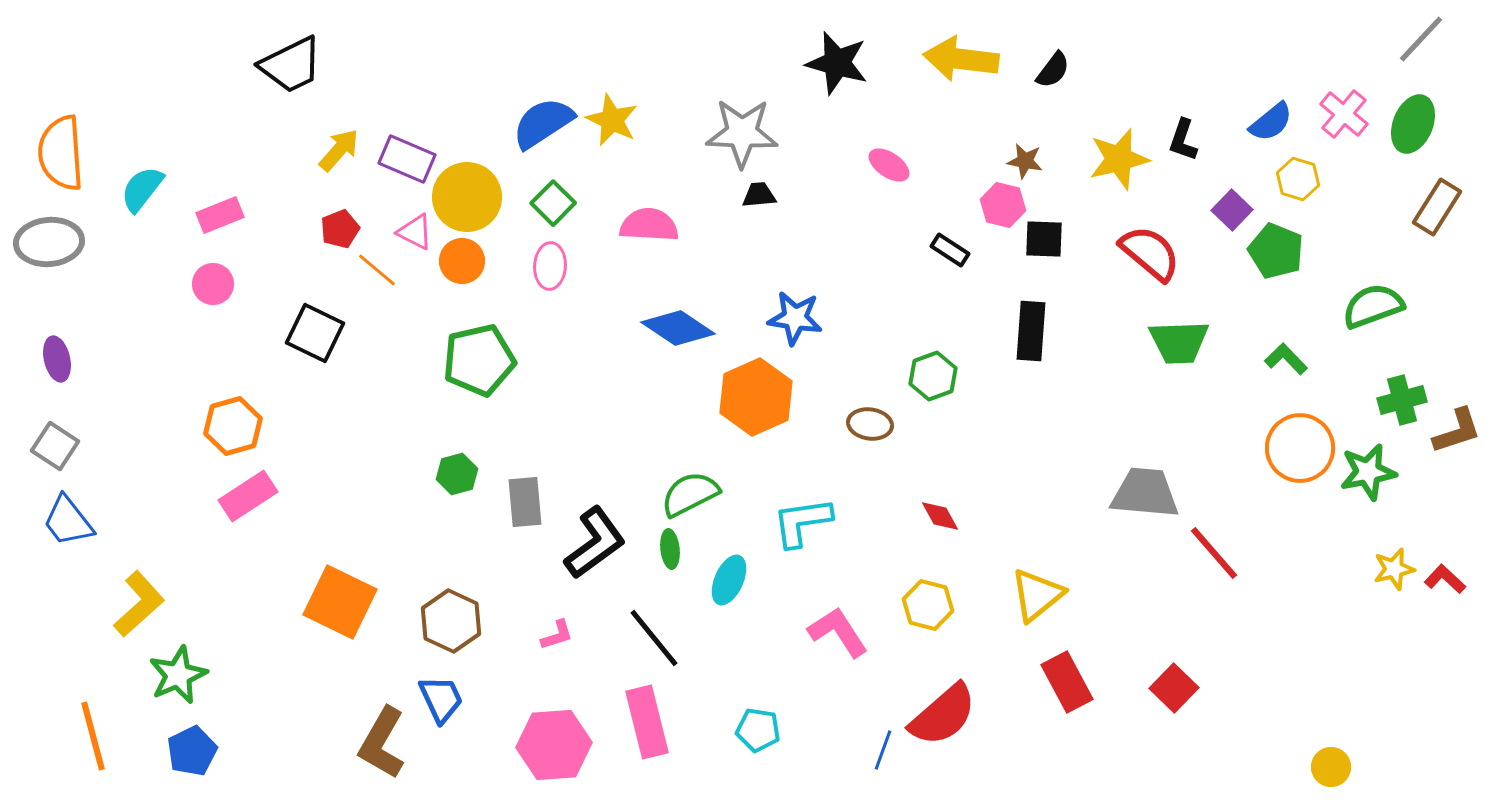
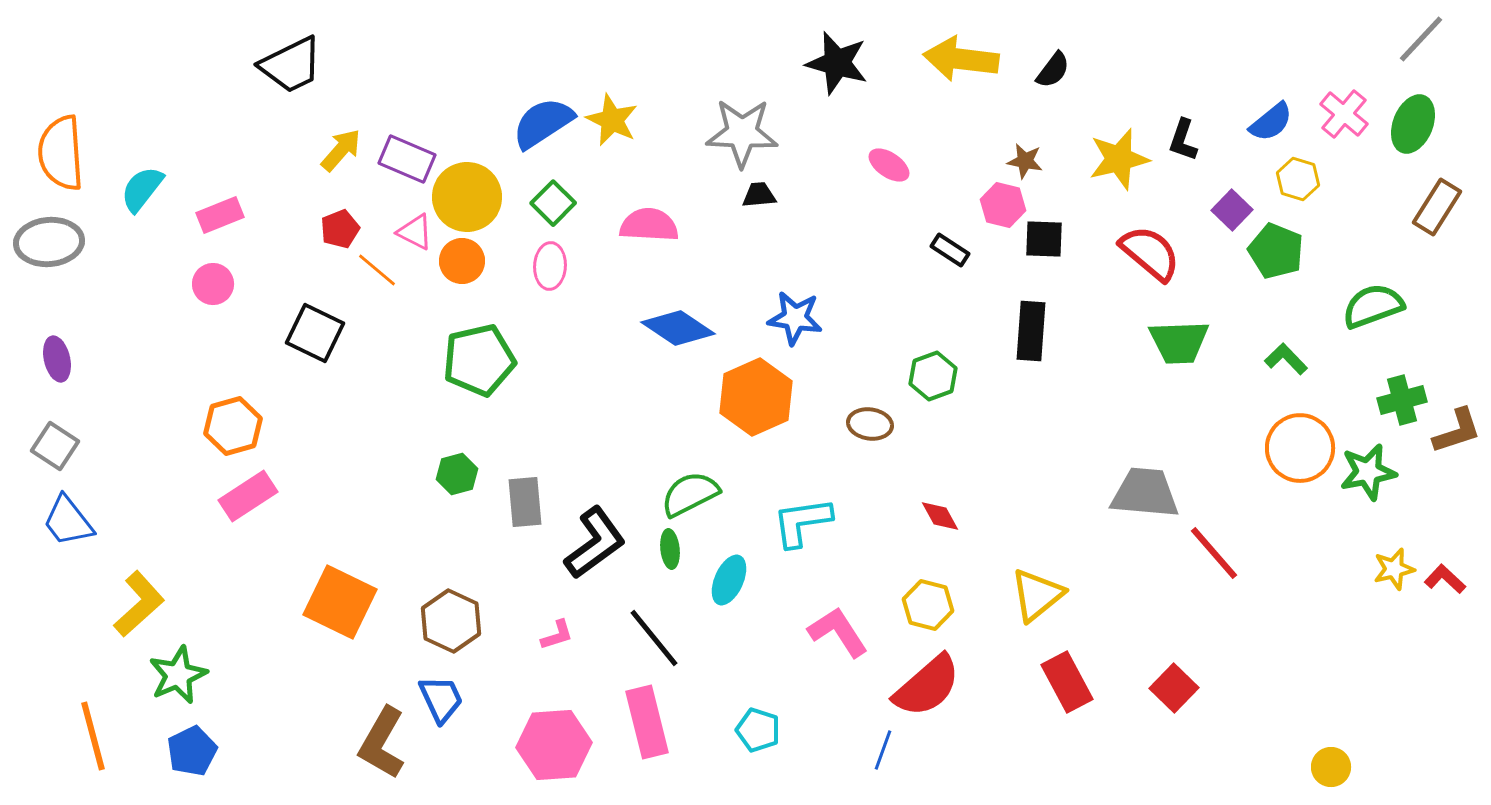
yellow arrow at (339, 150): moved 2 px right
red semicircle at (943, 715): moved 16 px left, 29 px up
cyan pentagon at (758, 730): rotated 9 degrees clockwise
